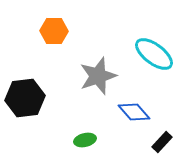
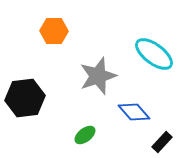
green ellipse: moved 5 px up; rotated 25 degrees counterclockwise
